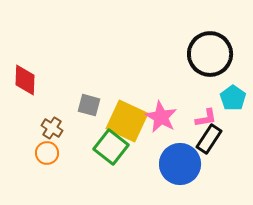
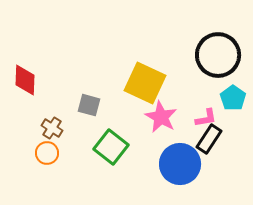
black circle: moved 8 px right, 1 px down
yellow square: moved 18 px right, 38 px up
